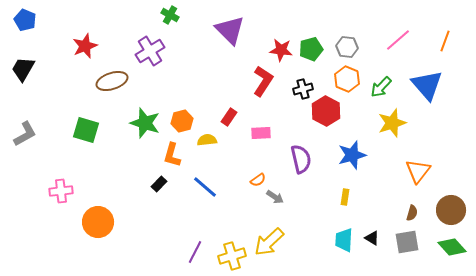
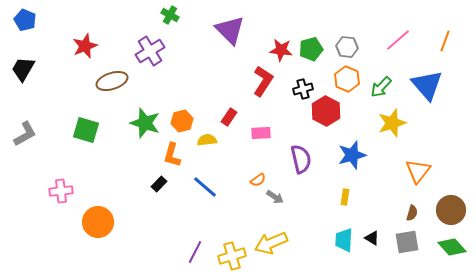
yellow arrow at (269, 242): moved 2 px right, 1 px down; rotated 20 degrees clockwise
